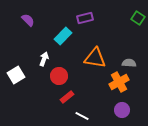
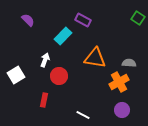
purple rectangle: moved 2 px left, 2 px down; rotated 42 degrees clockwise
white arrow: moved 1 px right, 1 px down
red rectangle: moved 23 px left, 3 px down; rotated 40 degrees counterclockwise
white line: moved 1 px right, 1 px up
